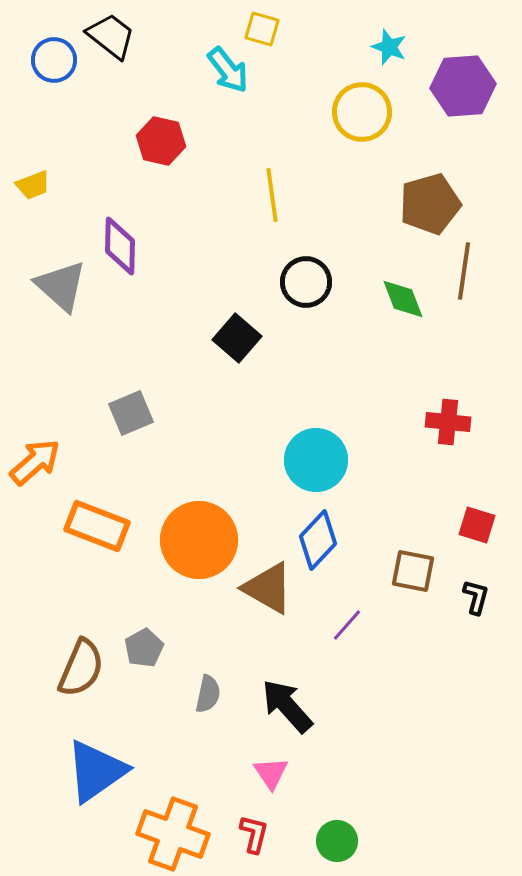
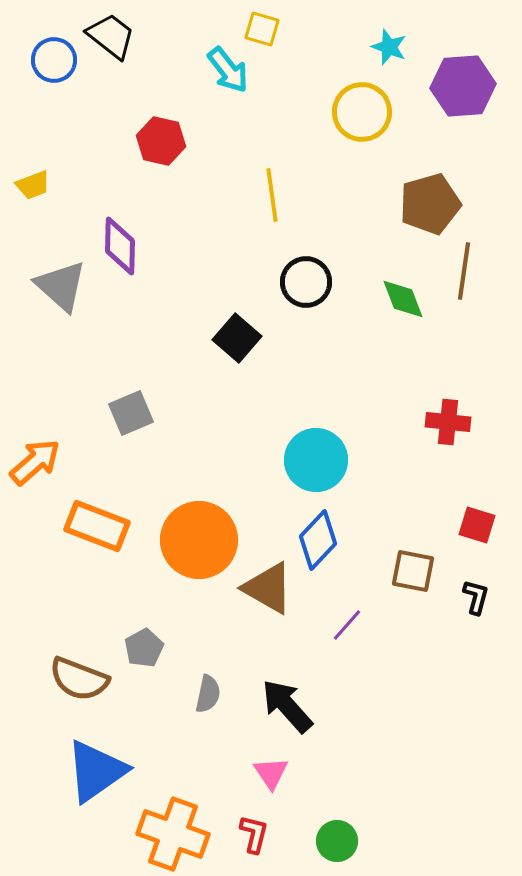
brown semicircle: moved 2 px left, 11 px down; rotated 88 degrees clockwise
